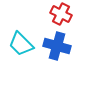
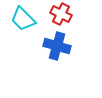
cyan trapezoid: moved 2 px right, 25 px up
